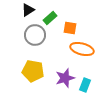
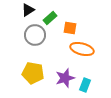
yellow pentagon: moved 2 px down
